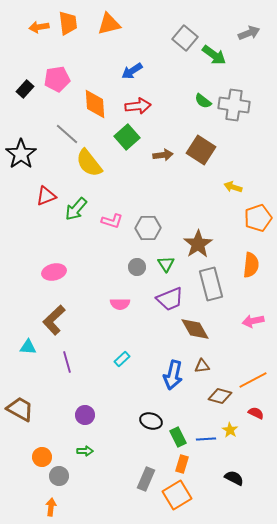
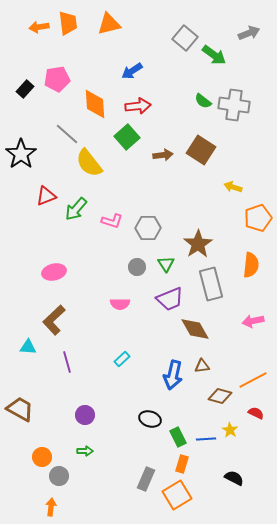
black ellipse at (151, 421): moved 1 px left, 2 px up
